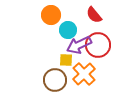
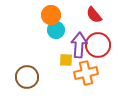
cyan circle: moved 12 px left
purple arrow: rotated 120 degrees clockwise
orange cross: moved 2 px right, 1 px up; rotated 30 degrees clockwise
brown circle: moved 28 px left, 3 px up
